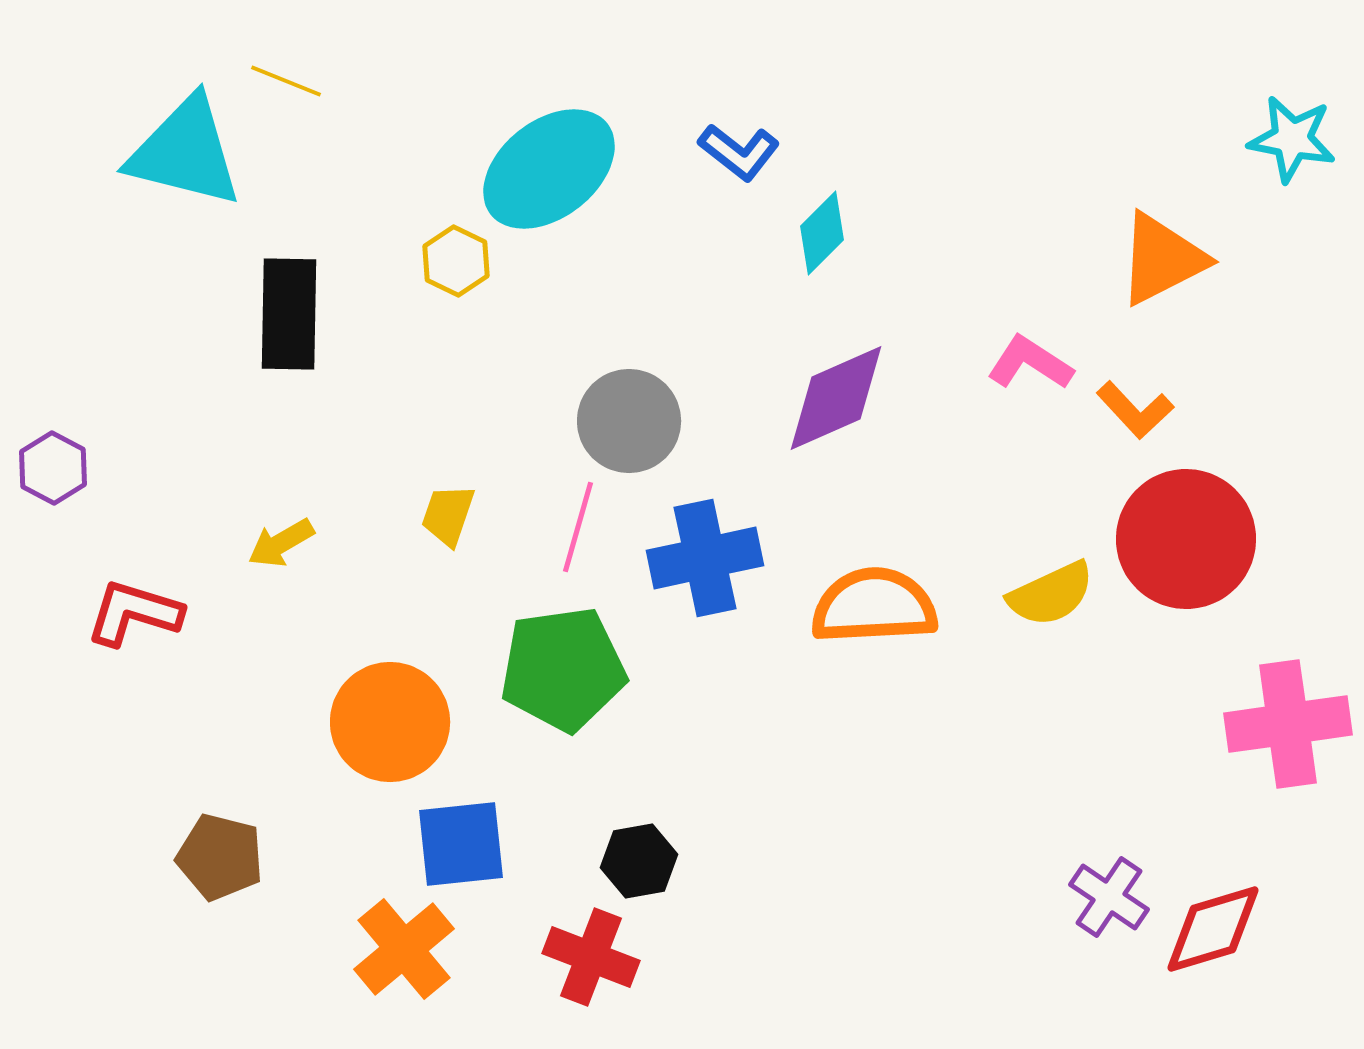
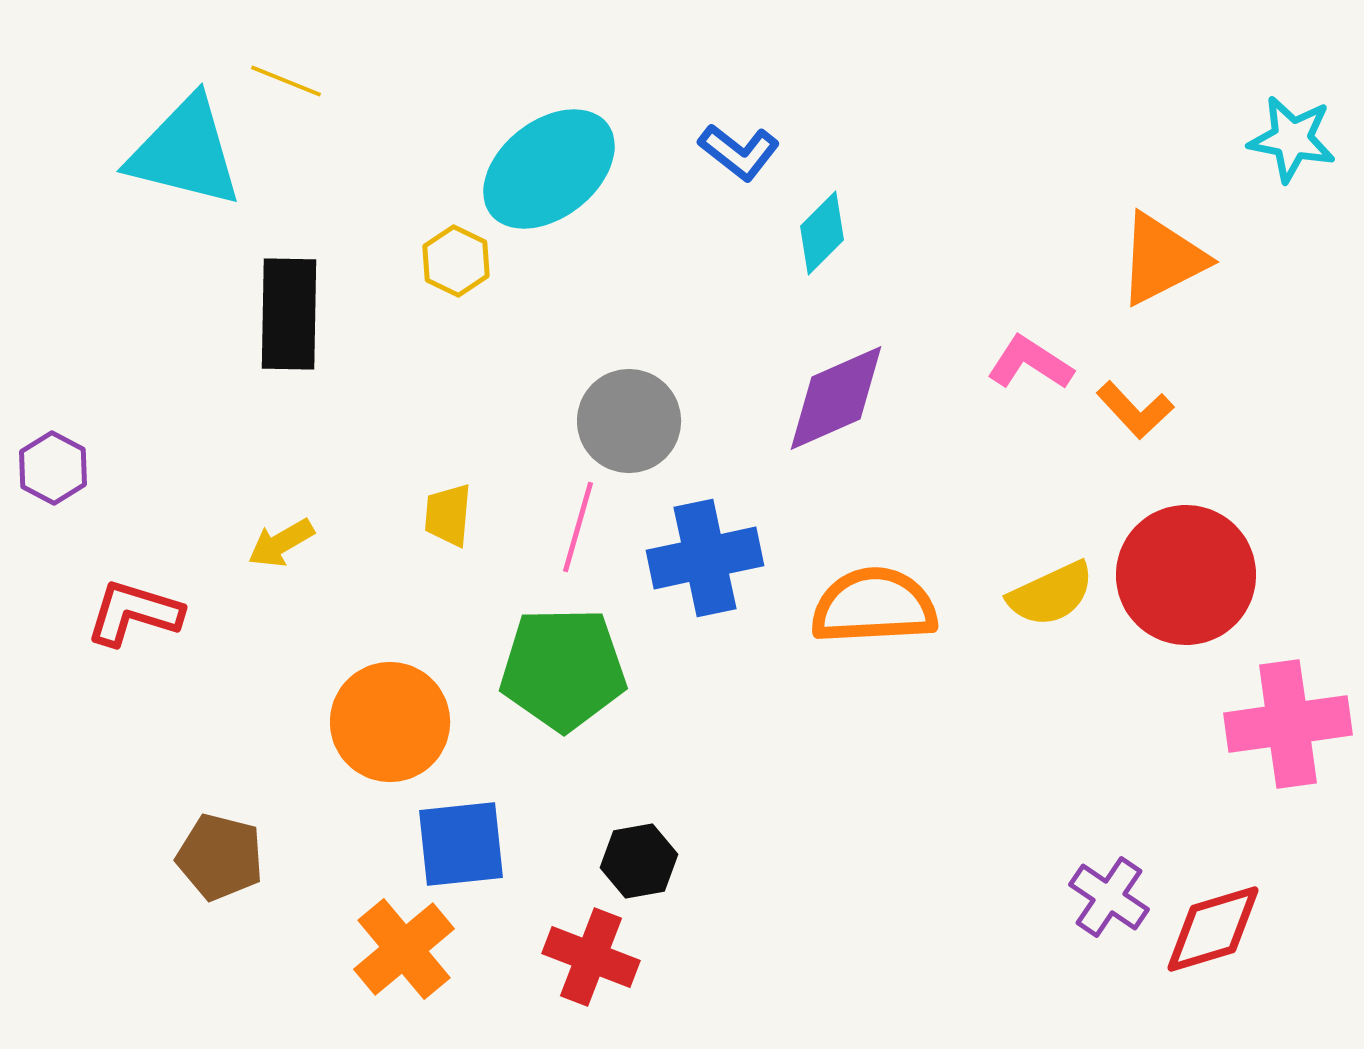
yellow trapezoid: rotated 14 degrees counterclockwise
red circle: moved 36 px down
green pentagon: rotated 7 degrees clockwise
